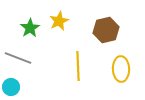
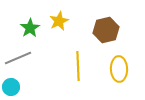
gray line: rotated 44 degrees counterclockwise
yellow ellipse: moved 2 px left
